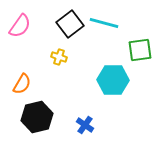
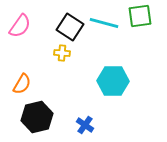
black square: moved 3 px down; rotated 20 degrees counterclockwise
green square: moved 34 px up
yellow cross: moved 3 px right, 4 px up; rotated 14 degrees counterclockwise
cyan hexagon: moved 1 px down
